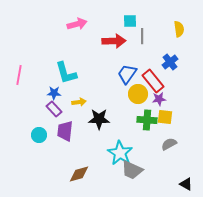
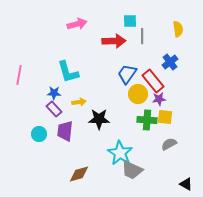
yellow semicircle: moved 1 px left
cyan L-shape: moved 2 px right, 1 px up
cyan circle: moved 1 px up
